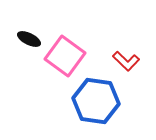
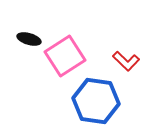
black ellipse: rotated 10 degrees counterclockwise
pink square: rotated 21 degrees clockwise
